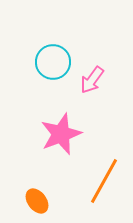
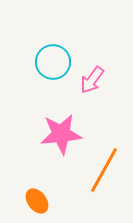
pink star: rotated 15 degrees clockwise
orange line: moved 11 px up
